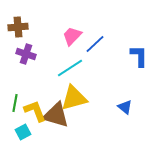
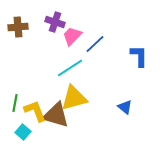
purple cross: moved 29 px right, 32 px up
cyan square: rotated 21 degrees counterclockwise
